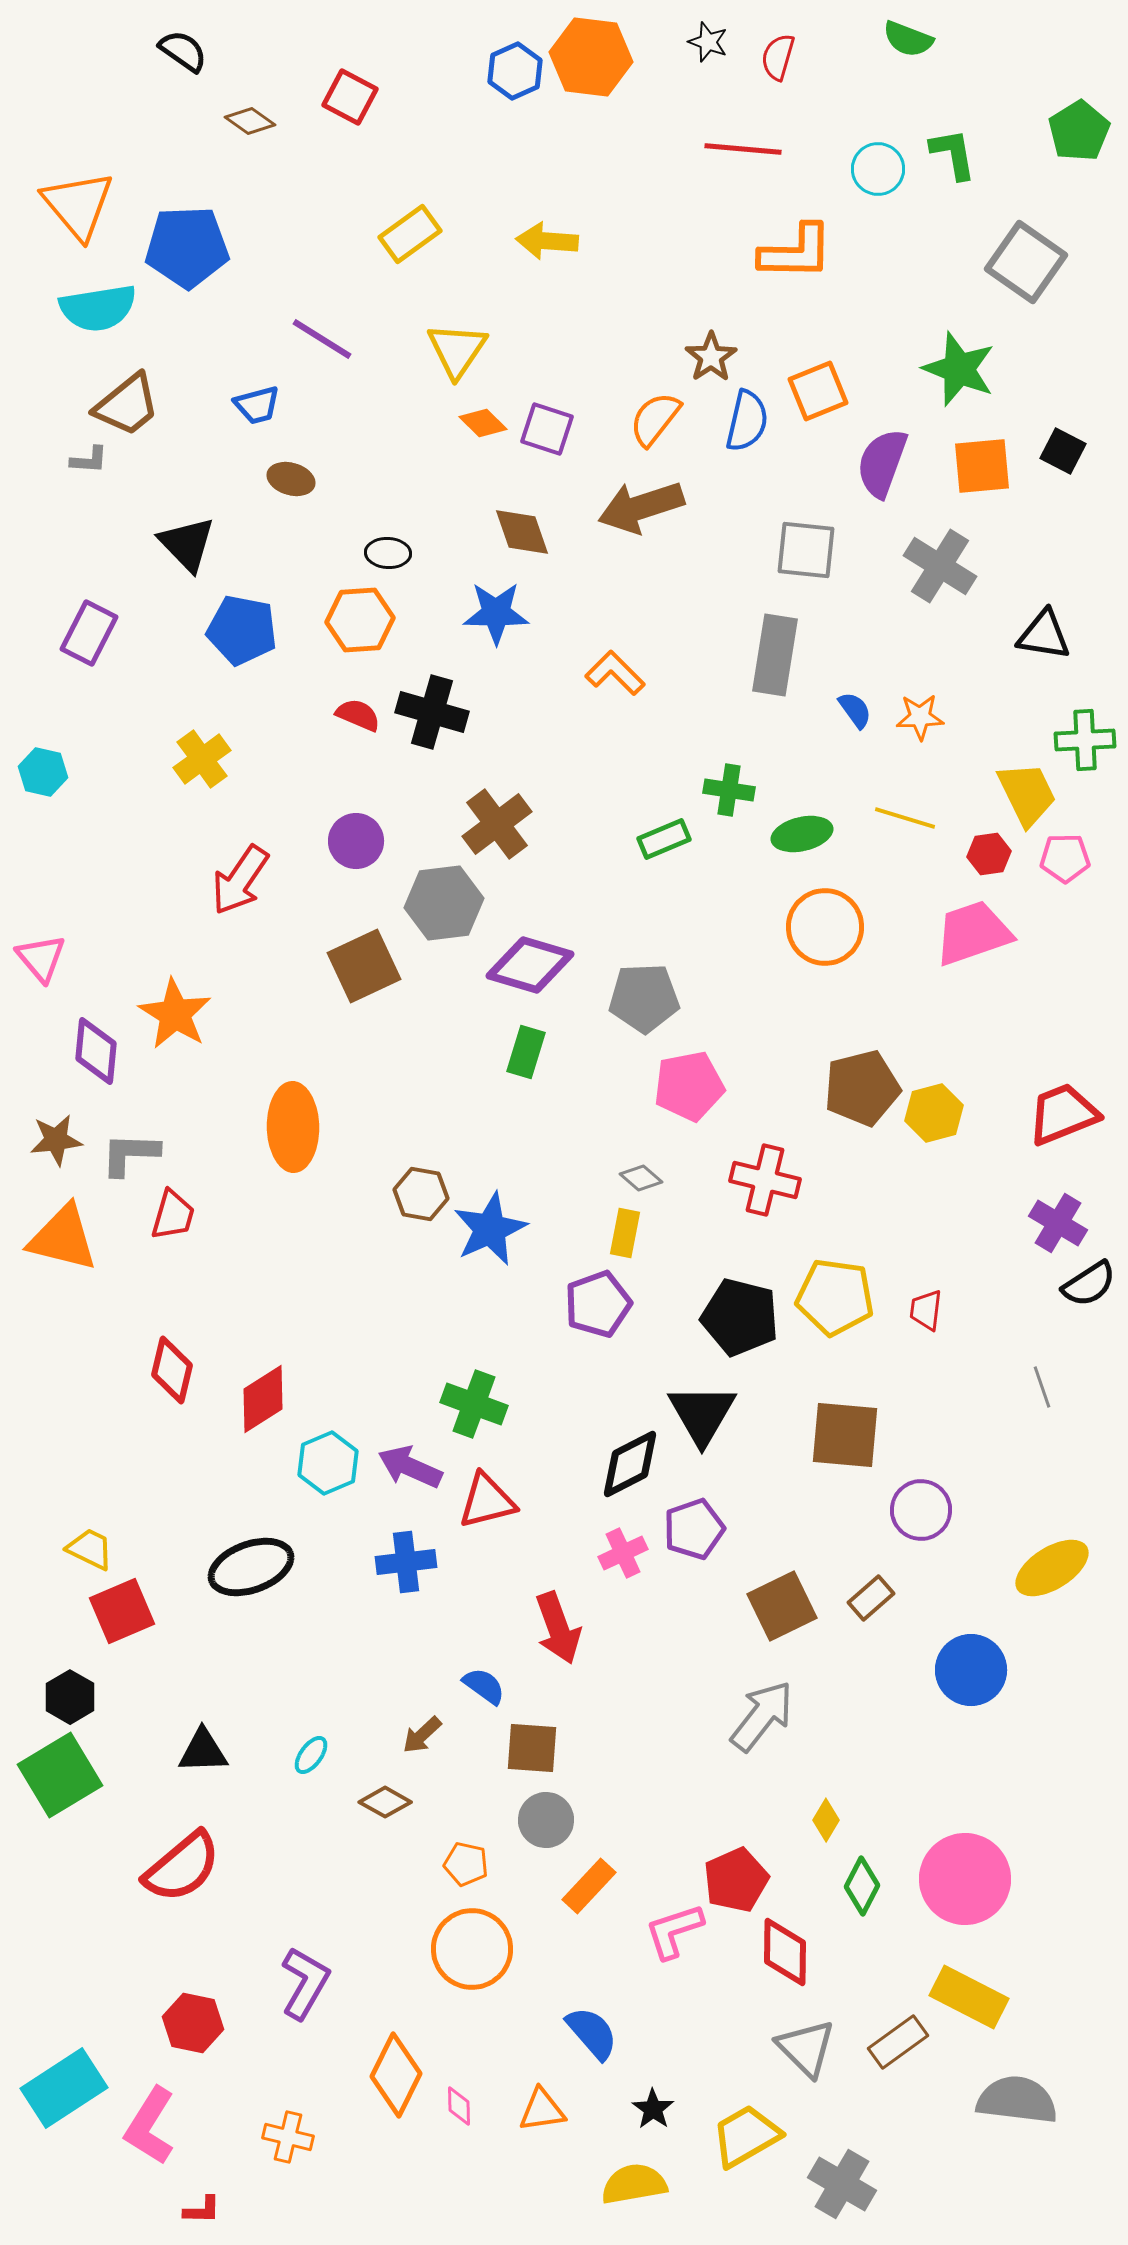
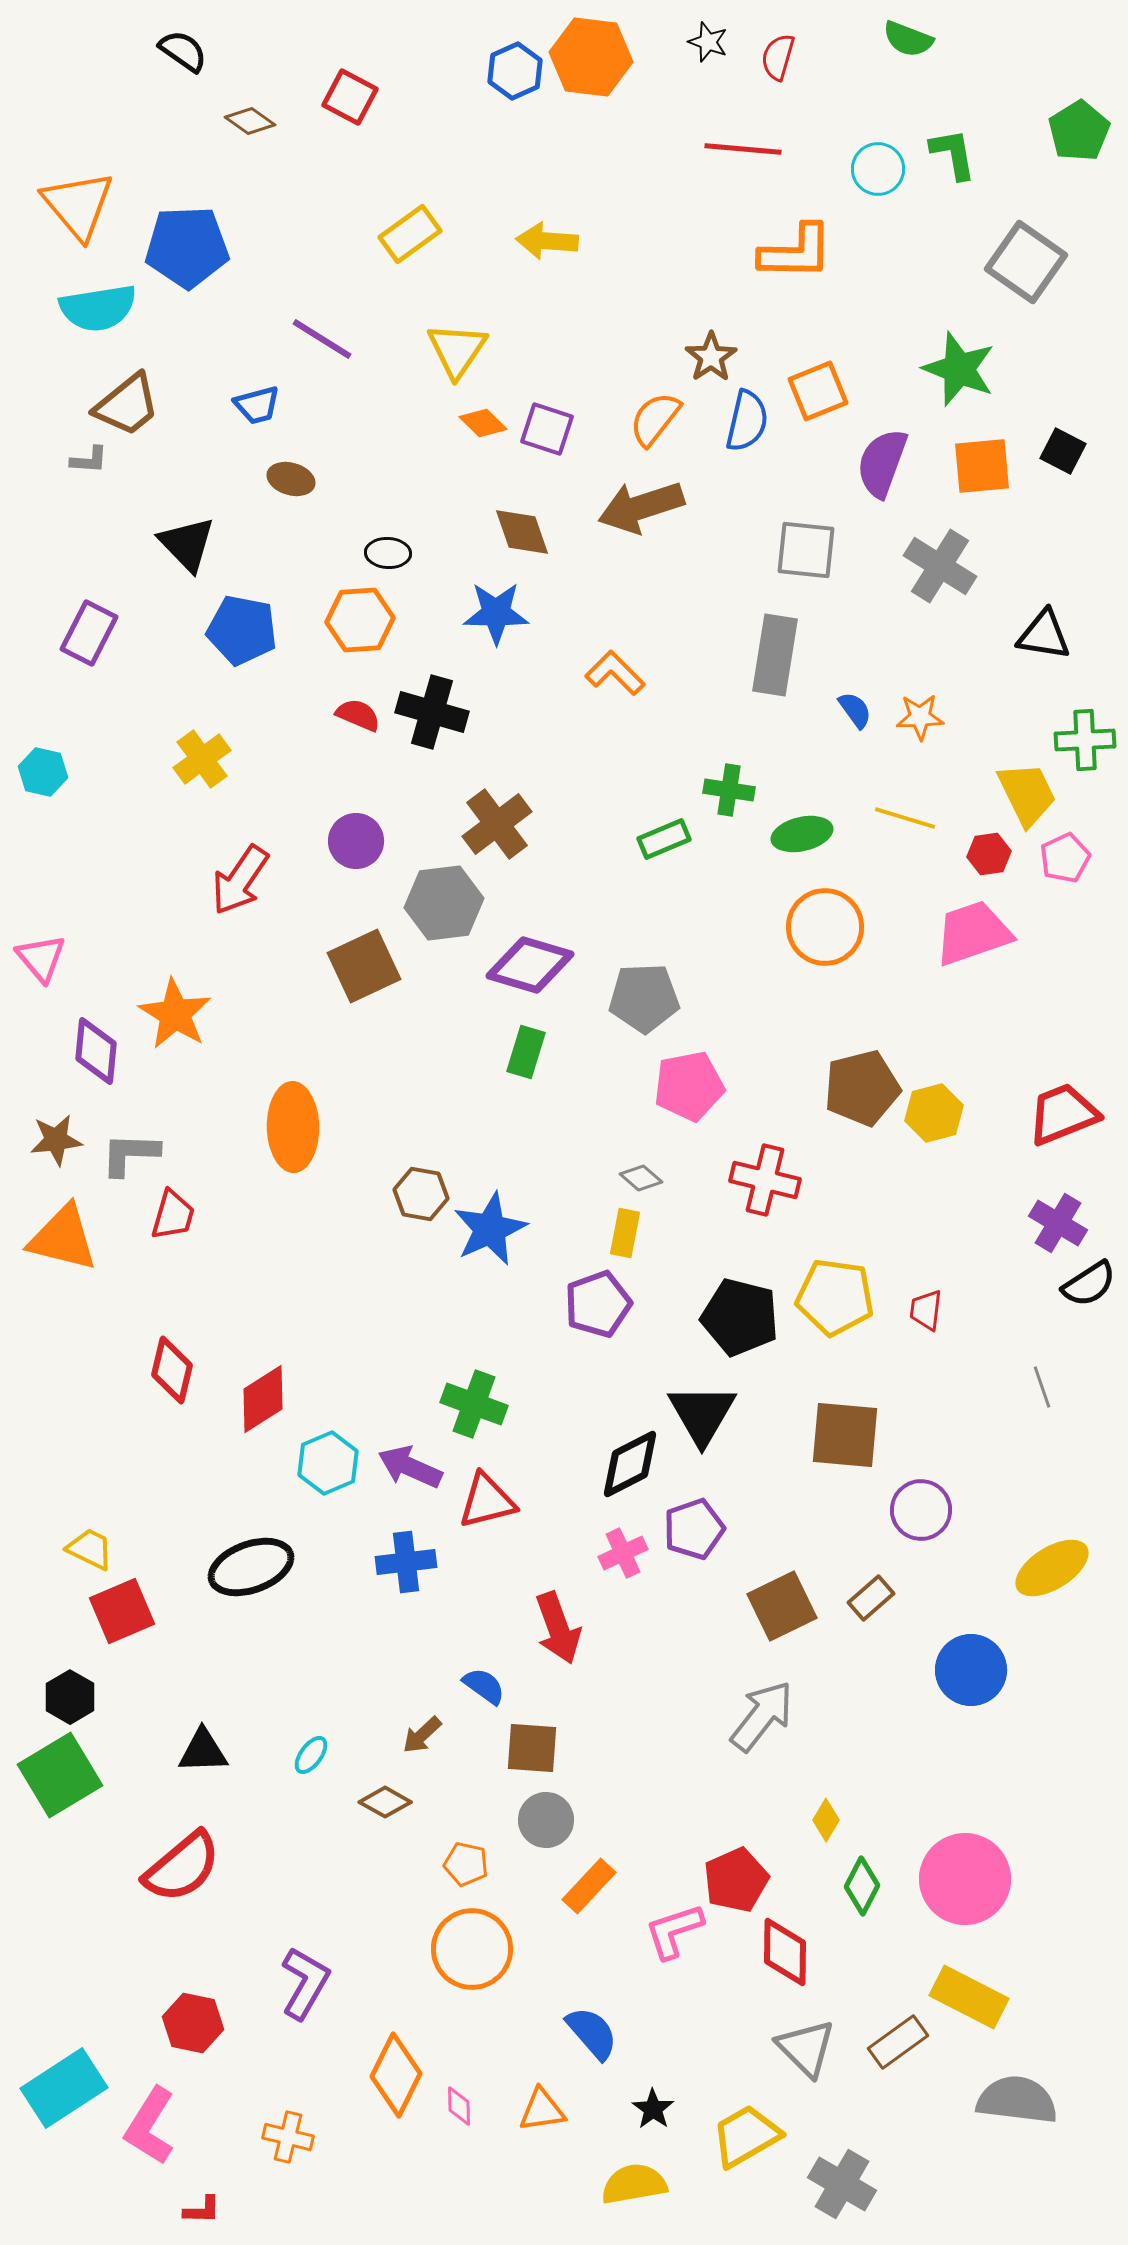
pink pentagon at (1065, 858): rotated 24 degrees counterclockwise
